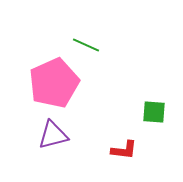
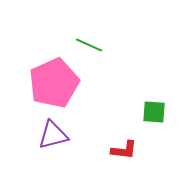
green line: moved 3 px right
